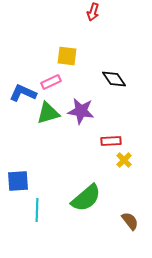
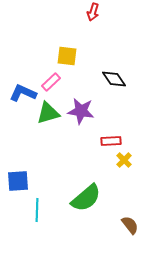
pink rectangle: rotated 18 degrees counterclockwise
brown semicircle: moved 4 px down
